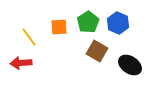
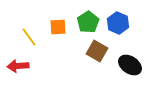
orange square: moved 1 px left
red arrow: moved 3 px left, 3 px down
